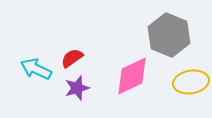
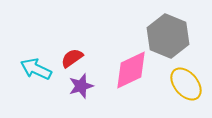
gray hexagon: moved 1 px left, 1 px down
pink diamond: moved 1 px left, 6 px up
yellow ellipse: moved 5 px left, 2 px down; rotated 60 degrees clockwise
purple star: moved 4 px right, 2 px up
